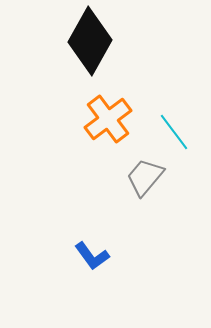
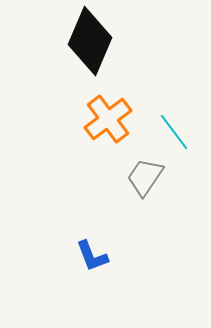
black diamond: rotated 6 degrees counterclockwise
gray trapezoid: rotated 6 degrees counterclockwise
blue L-shape: rotated 15 degrees clockwise
